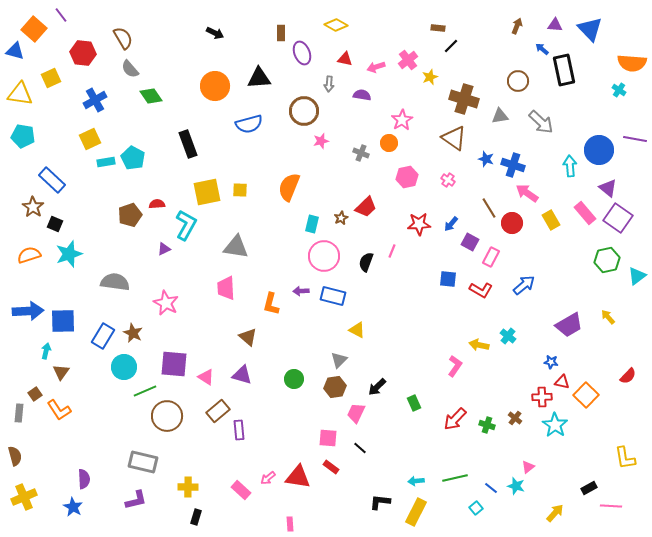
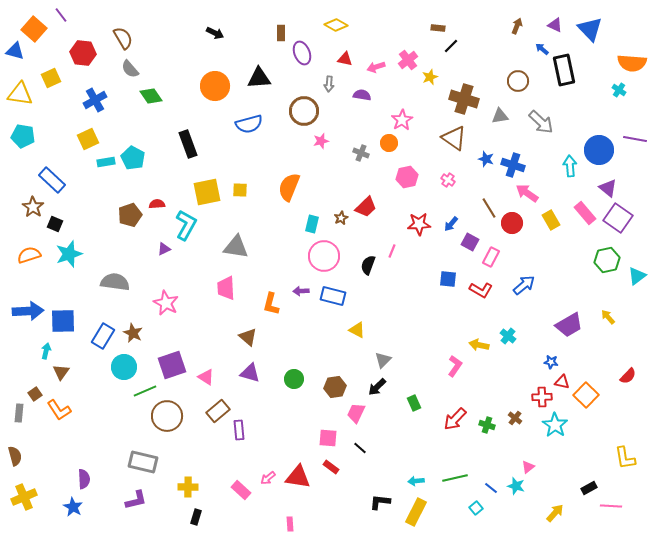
purple triangle at (555, 25): rotated 21 degrees clockwise
yellow square at (90, 139): moved 2 px left
black semicircle at (366, 262): moved 2 px right, 3 px down
gray triangle at (339, 360): moved 44 px right
purple square at (174, 364): moved 2 px left, 1 px down; rotated 24 degrees counterclockwise
purple triangle at (242, 375): moved 8 px right, 2 px up
